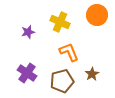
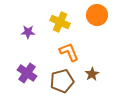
purple star: rotated 16 degrees clockwise
